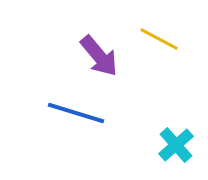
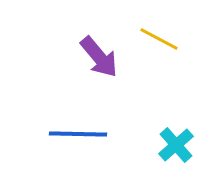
purple arrow: moved 1 px down
blue line: moved 2 px right, 21 px down; rotated 16 degrees counterclockwise
